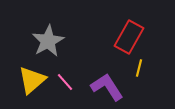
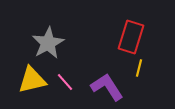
red rectangle: moved 2 px right; rotated 12 degrees counterclockwise
gray star: moved 2 px down
yellow triangle: rotated 28 degrees clockwise
